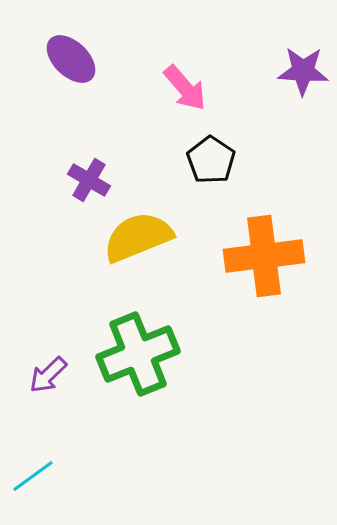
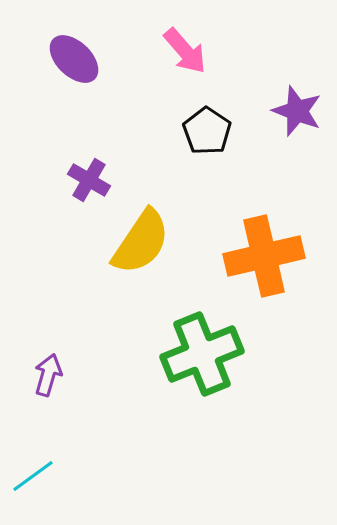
purple ellipse: moved 3 px right
purple star: moved 6 px left, 40 px down; rotated 18 degrees clockwise
pink arrow: moved 37 px up
black pentagon: moved 4 px left, 29 px up
yellow semicircle: moved 3 px right, 5 px down; rotated 146 degrees clockwise
orange cross: rotated 6 degrees counterclockwise
green cross: moved 64 px right
purple arrow: rotated 150 degrees clockwise
